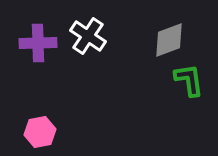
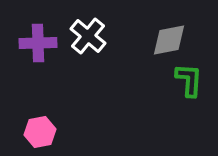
white cross: rotated 6 degrees clockwise
gray diamond: rotated 9 degrees clockwise
green L-shape: rotated 12 degrees clockwise
